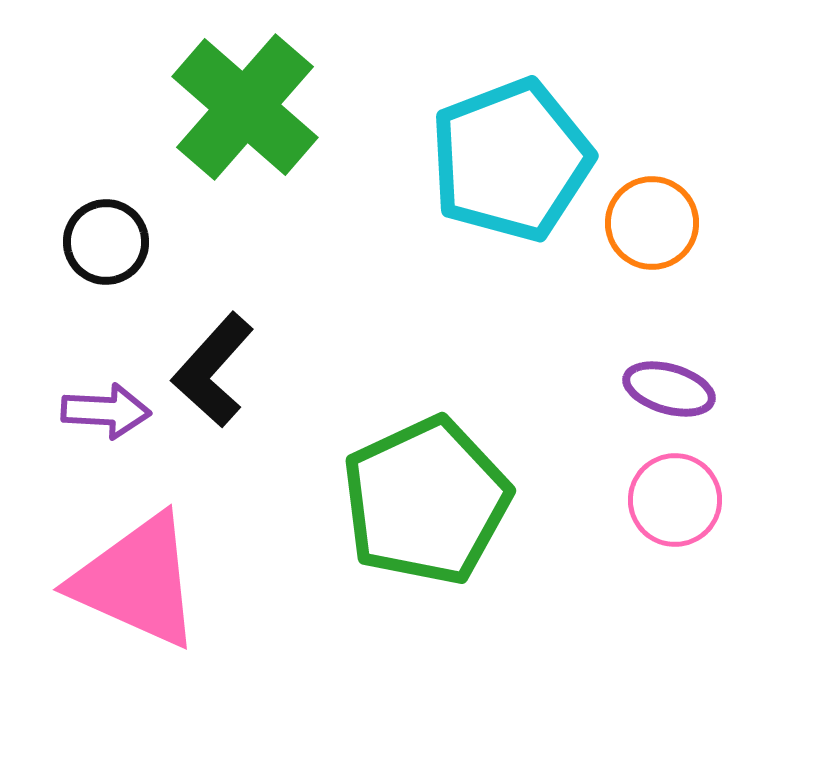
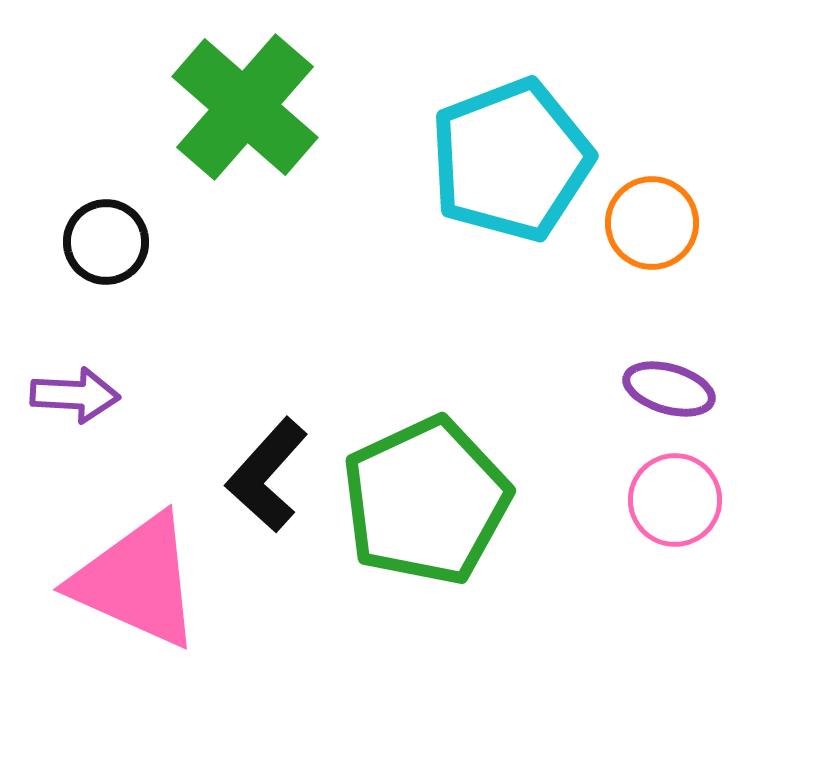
black L-shape: moved 54 px right, 105 px down
purple arrow: moved 31 px left, 16 px up
